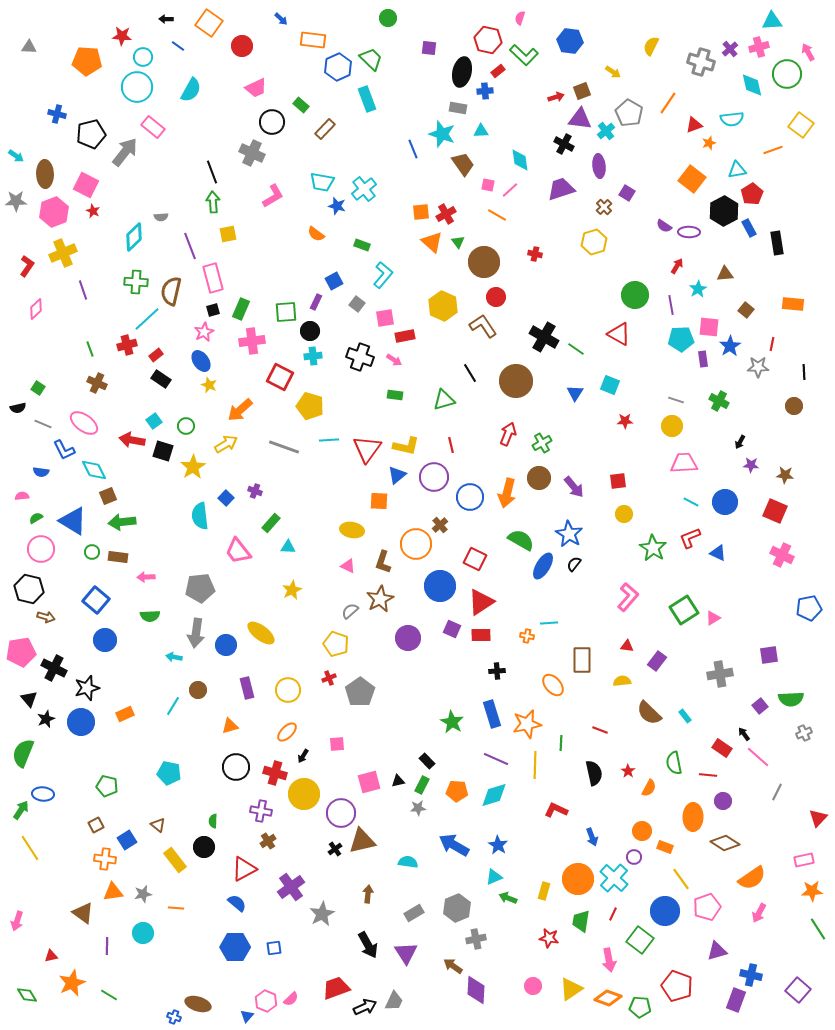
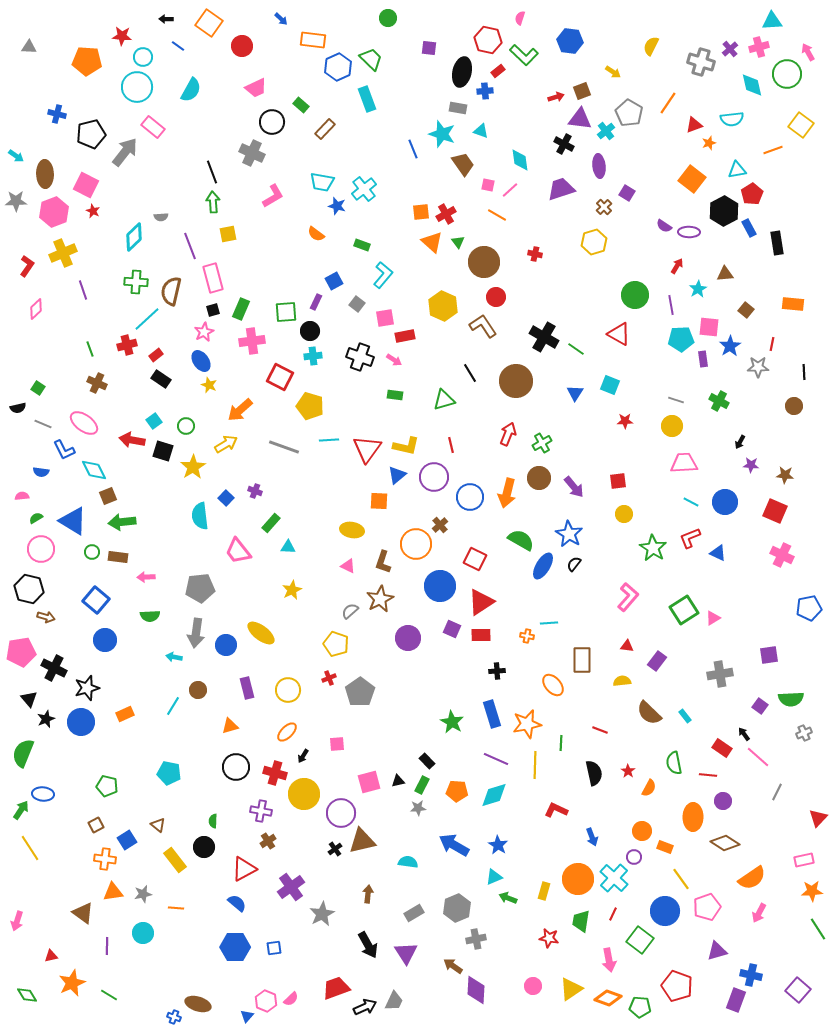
cyan triangle at (481, 131): rotated 21 degrees clockwise
purple square at (760, 706): rotated 14 degrees counterclockwise
